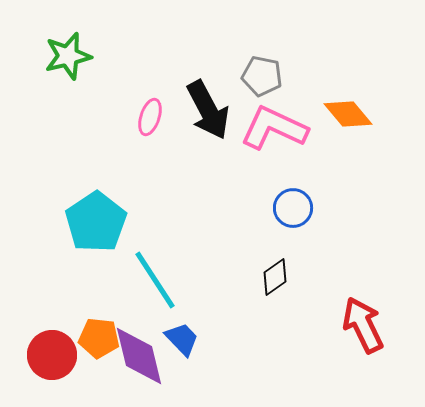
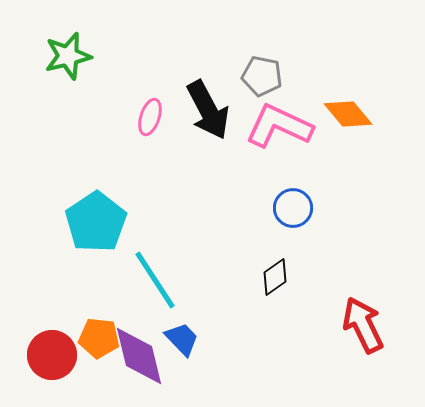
pink L-shape: moved 5 px right, 2 px up
